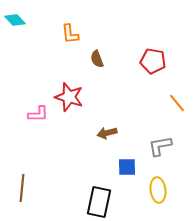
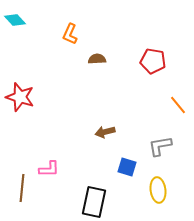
orange L-shape: rotated 30 degrees clockwise
brown semicircle: rotated 108 degrees clockwise
red star: moved 49 px left
orange line: moved 1 px right, 2 px down
pink L-shape: moved 11 px right, 55 px down
brown arrow: moved 2 px left, 1 px up
blue square: rotated 18 degrees clockwise
black rectangle: moved 5 px left
